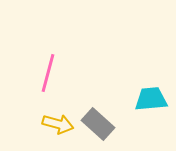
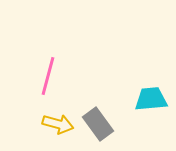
pink line: moved 3 px down
gray rectangle: rotated 12 degrees clockwise
